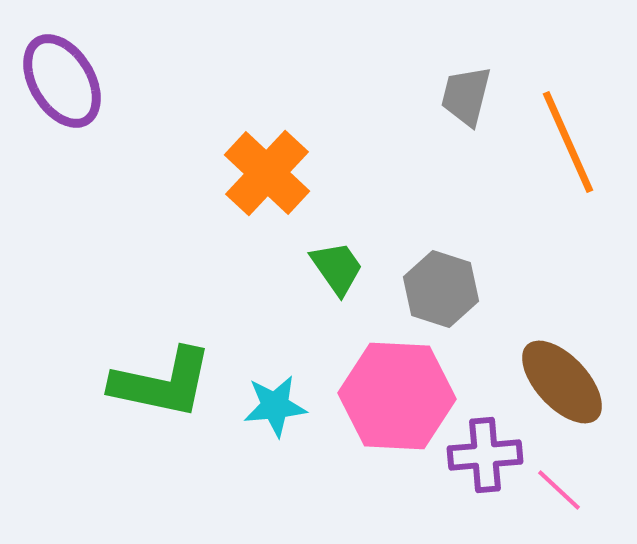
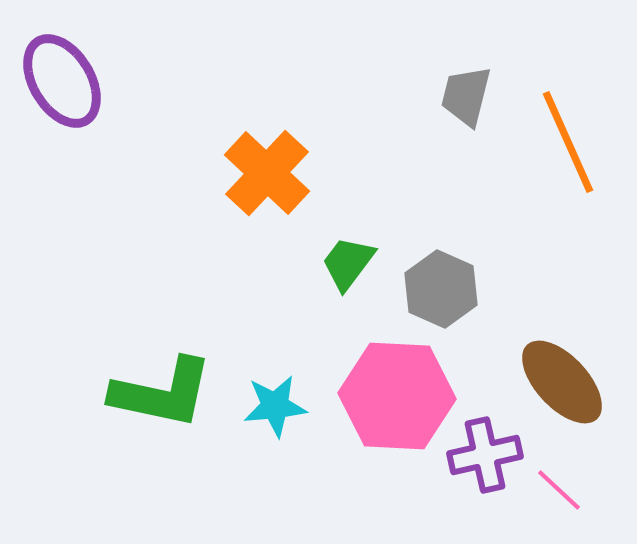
green trapezoid: moved 11 px right, 5 px up; rotated 108 degrees counterclockwise
gray hexagon: rotated 6 degrees clockwise
green L-shape: moved 10 px down
purple cross: rotated 8 degrees counterclockwise
